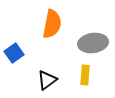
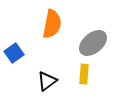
gray ellipse: rotated 32 degrees counterclockwise
yellow rectangle: moved 1 px left, 1 px up
black triangle: moved 1 px down
